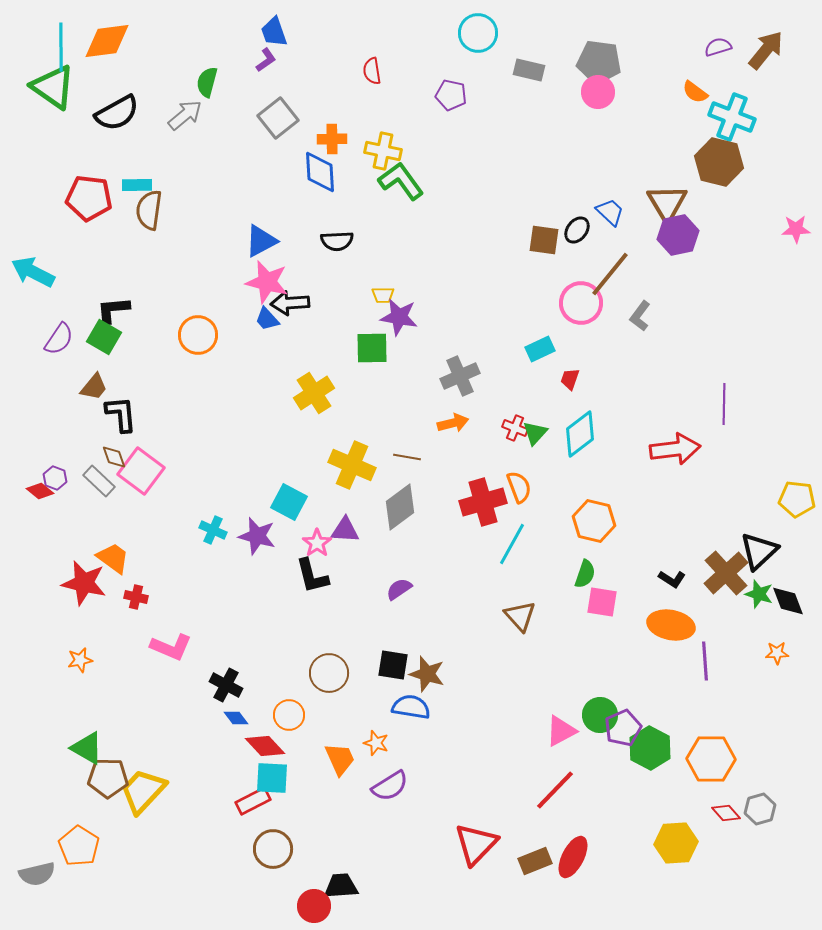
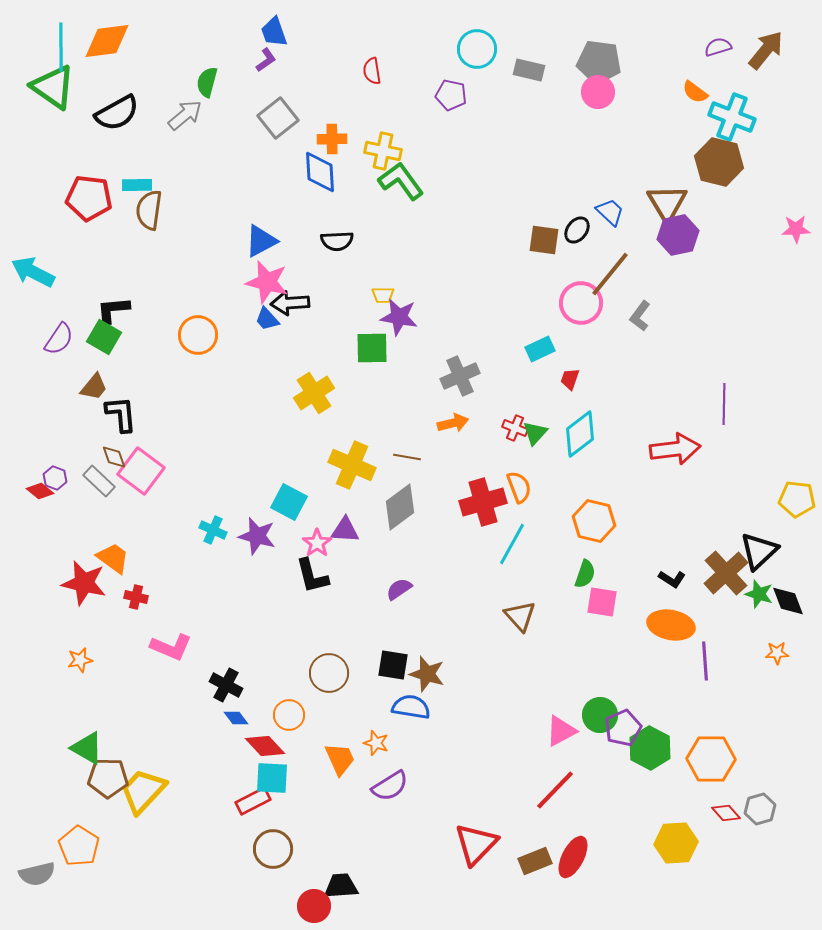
cyan circle at (478, 33): moved 1 px left, 16 px down
